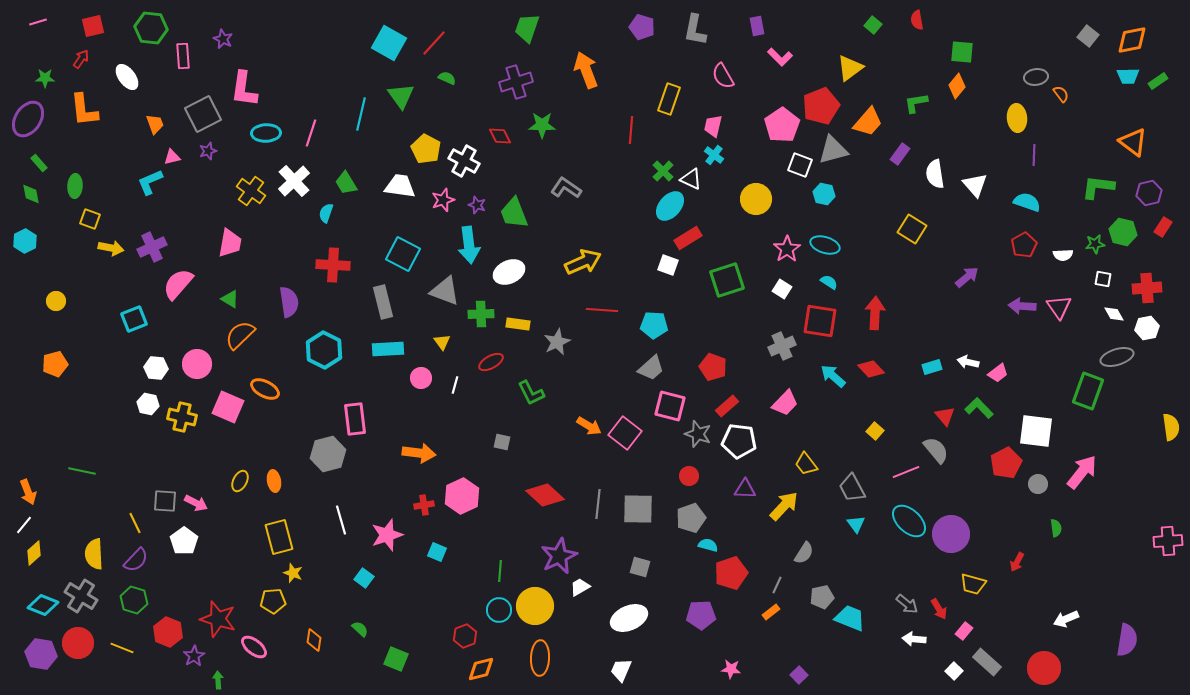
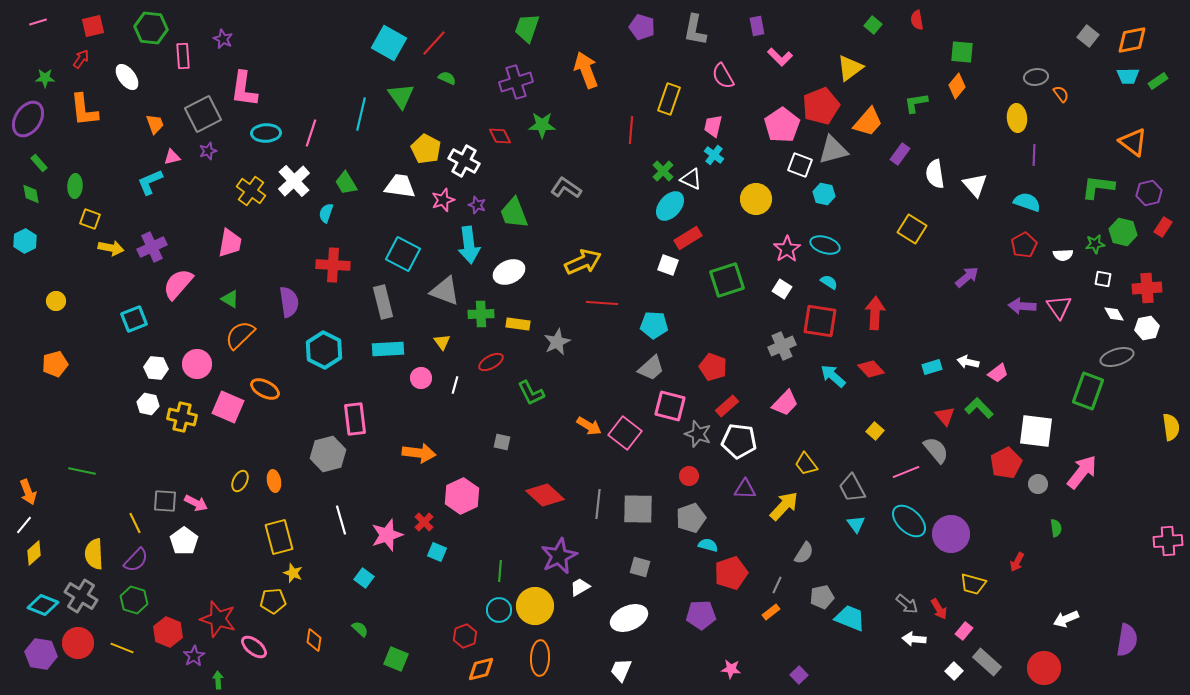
red line at (602, 310): moved 7 px up
red cross at (424, 505): moved 17 px down; rotated 36 degrees counterclockwise
